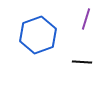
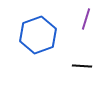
black line: moved 4 px down
